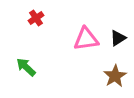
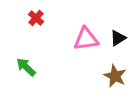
red cross: rotated 14 degrees counterclockwise
brown star: rotated 15 degrees counterclockwise
